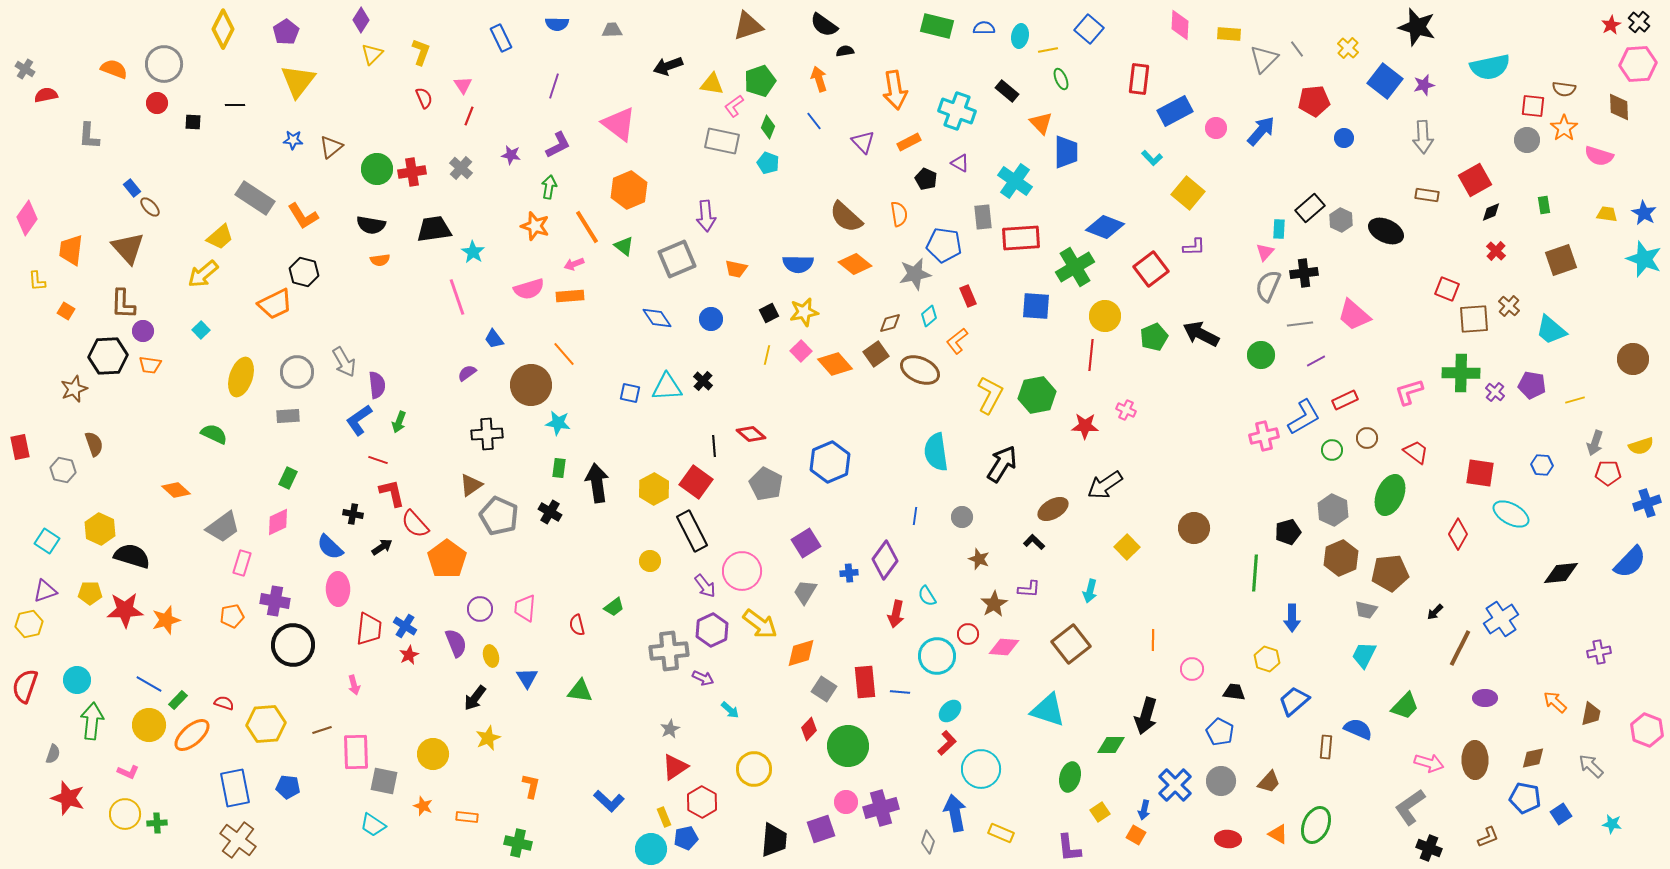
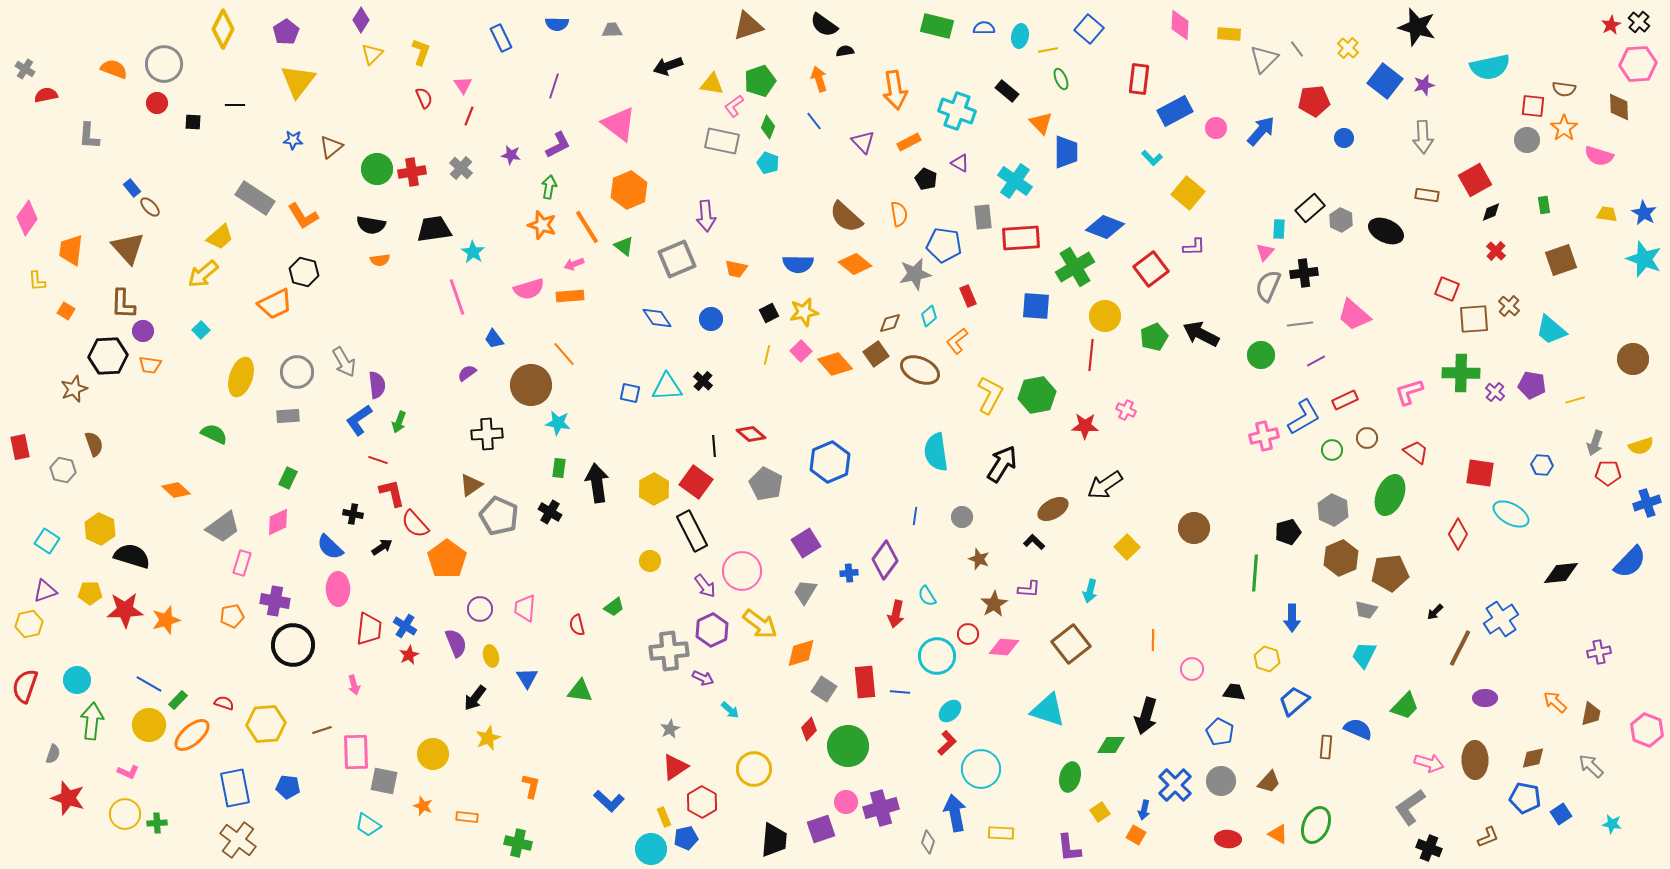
orange star at (535, 226): moved 7 px right, 1 px up
cyan trapezoid at (373, 825): moved 5 px left
yellow rectangle at (1001, 833): rotated 20 degrees counterclockwise
